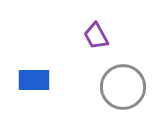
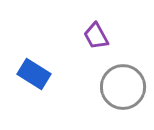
blue rectangle: moved 6 px up; rotated 32 degrees clockwise
